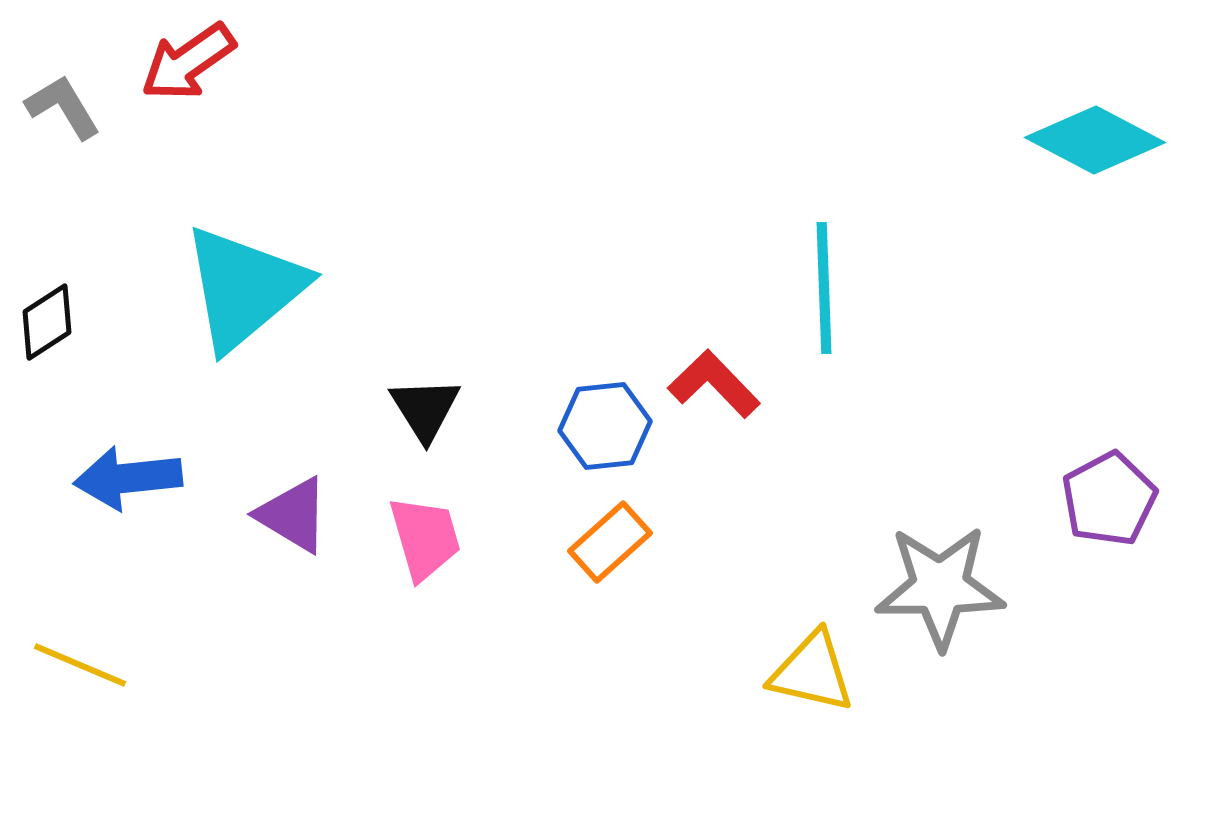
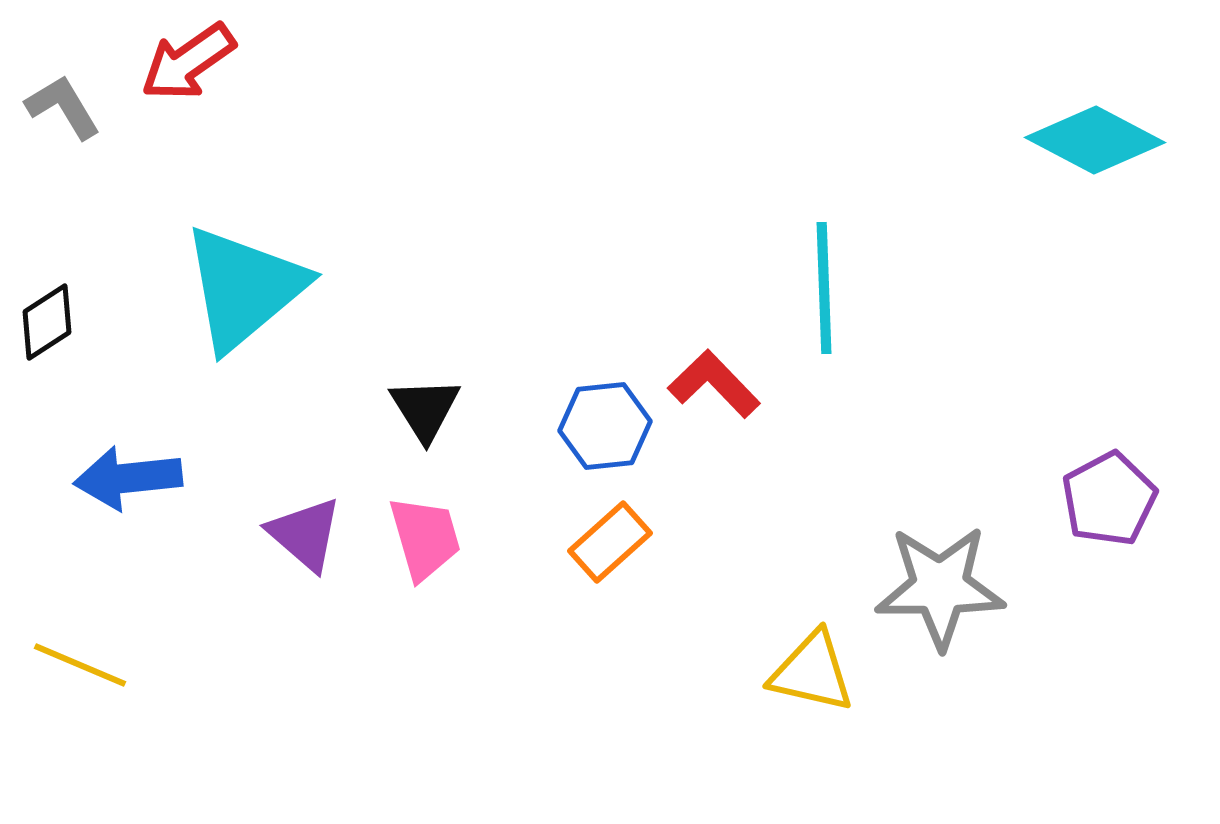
purple triangle: moved 12 px right, 19 px down; rotated 10 degrees clockwise
